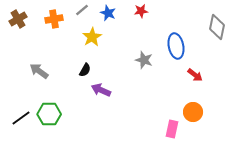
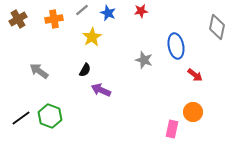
green hexagon: moved 1 px right, 2 px down; rotated 20 degrees clockwise
